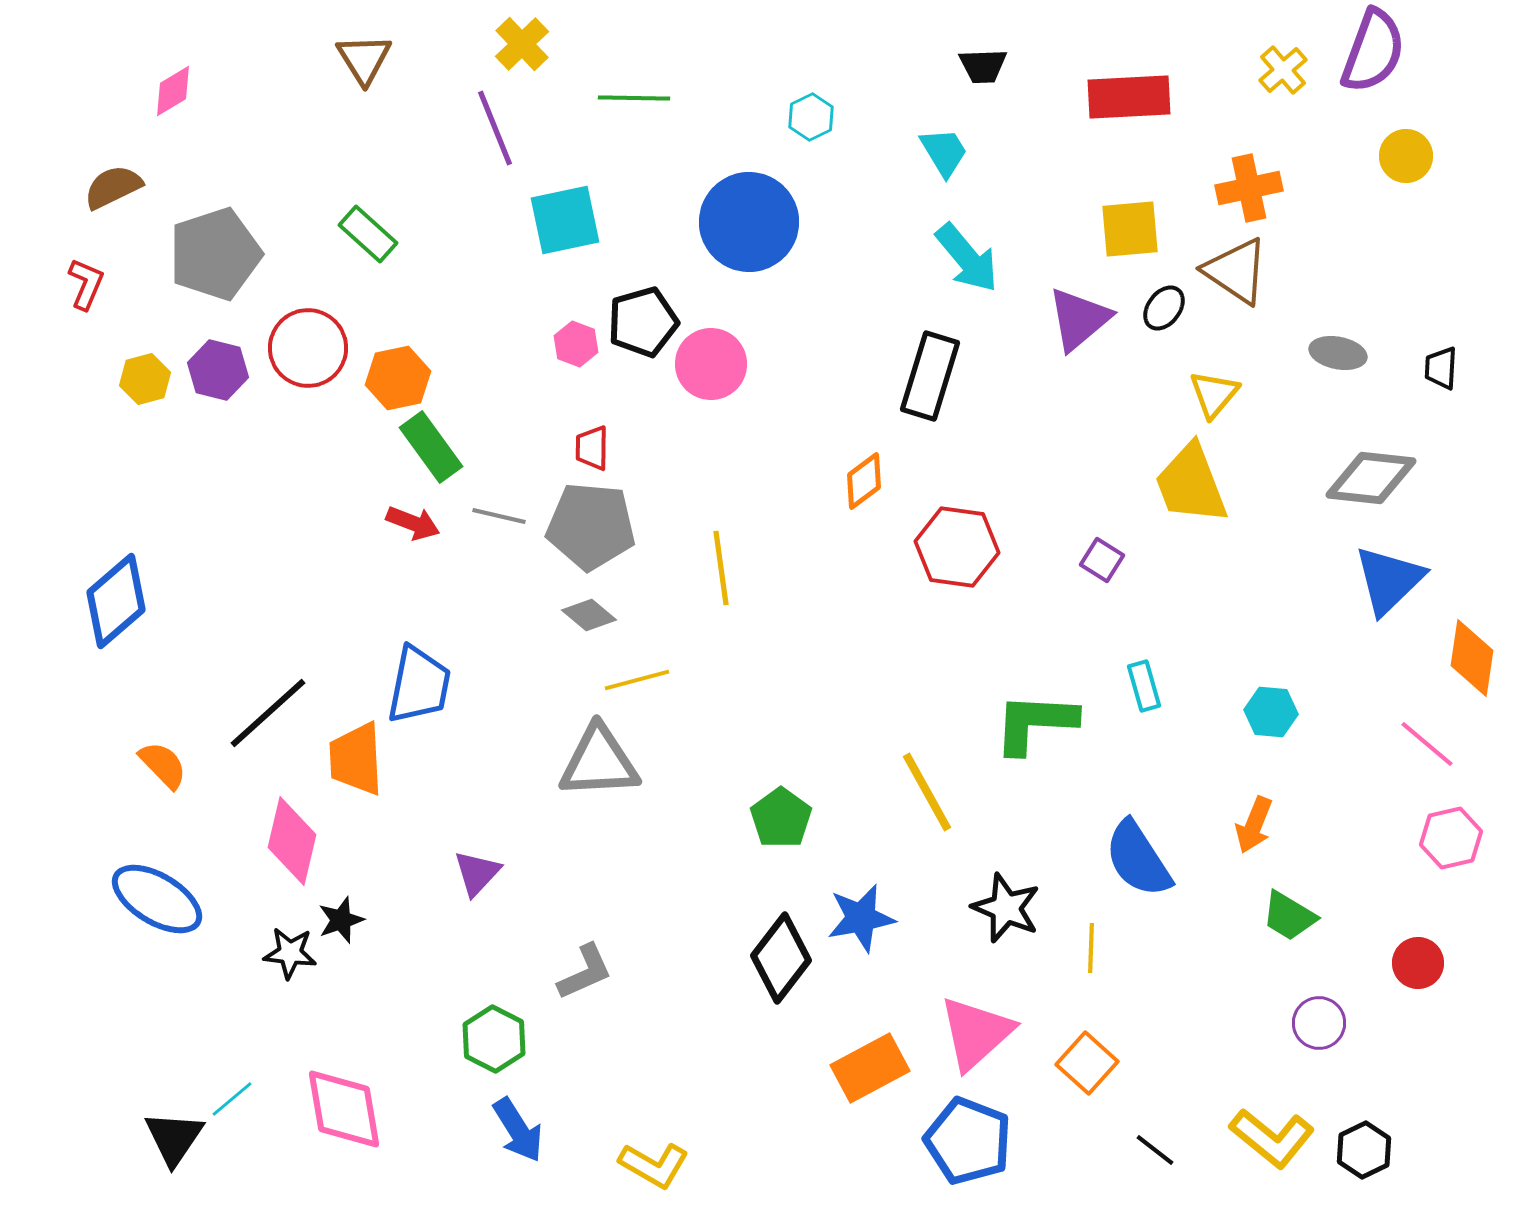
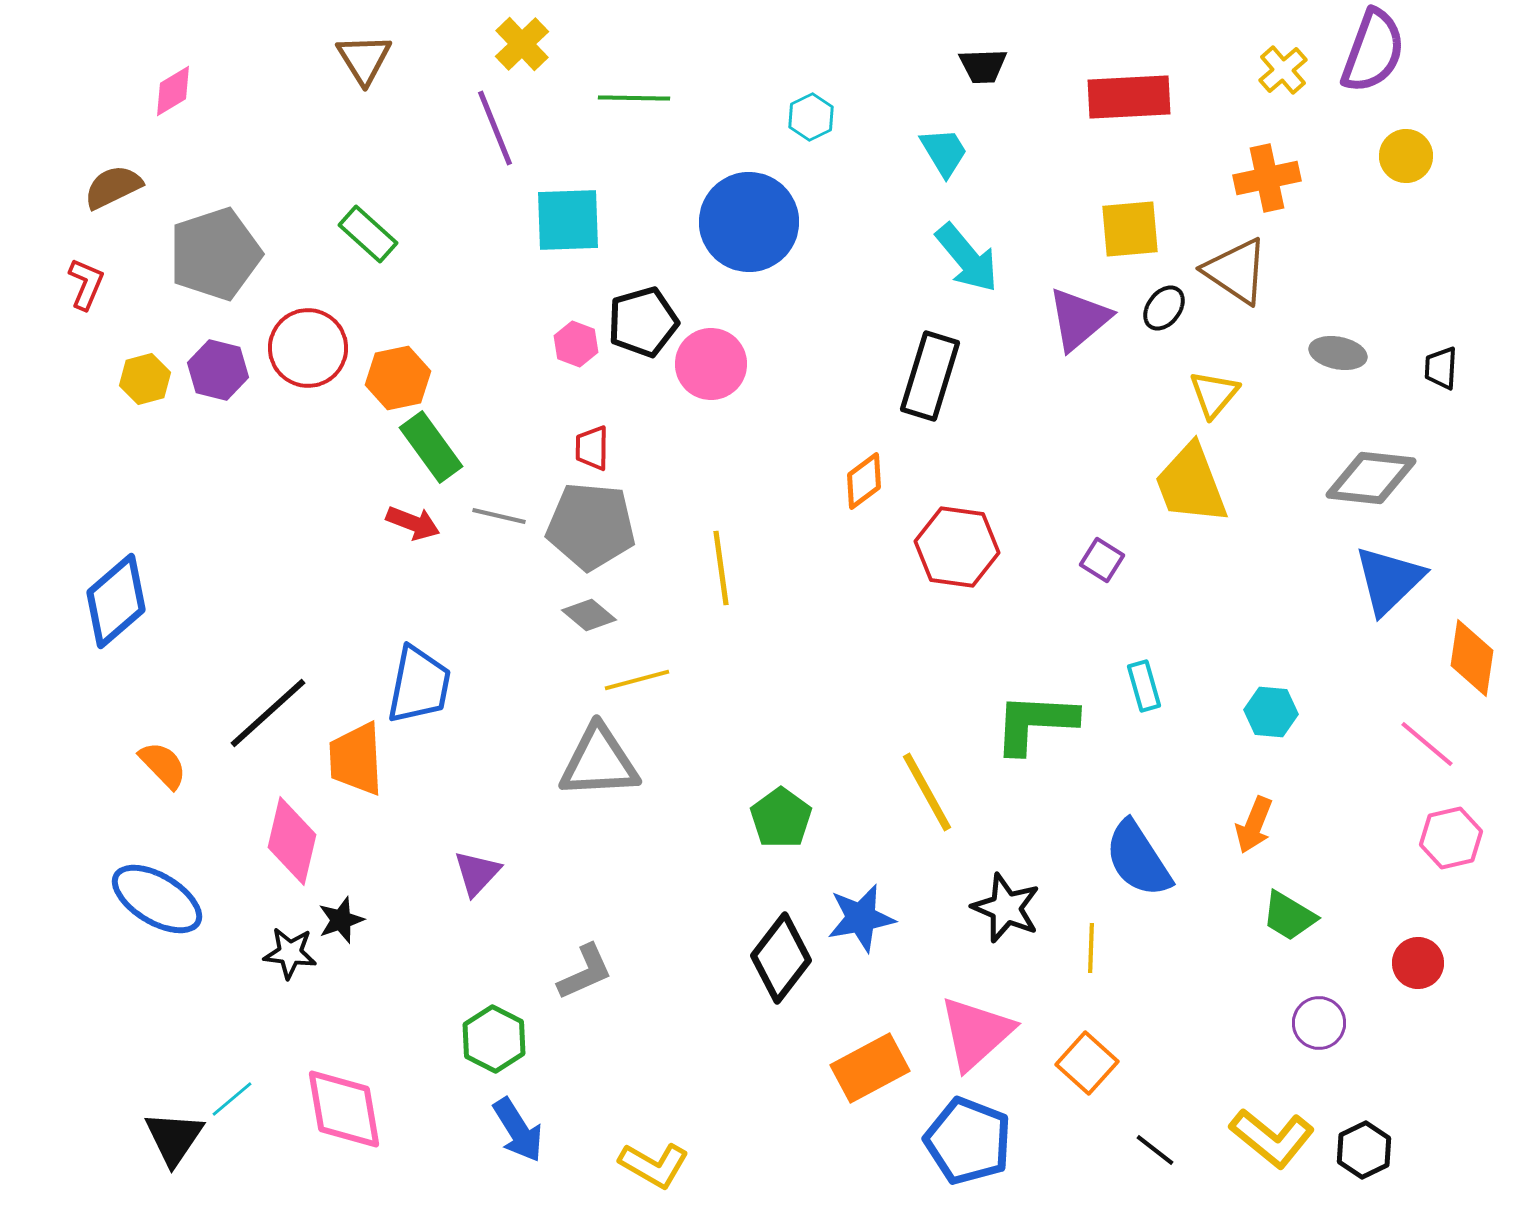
orange cross at (1249, 188): moved 18 px right, 10 px up
cyan square at (565, 220): moved 3 px right; rotated 10 degrees clockwise
